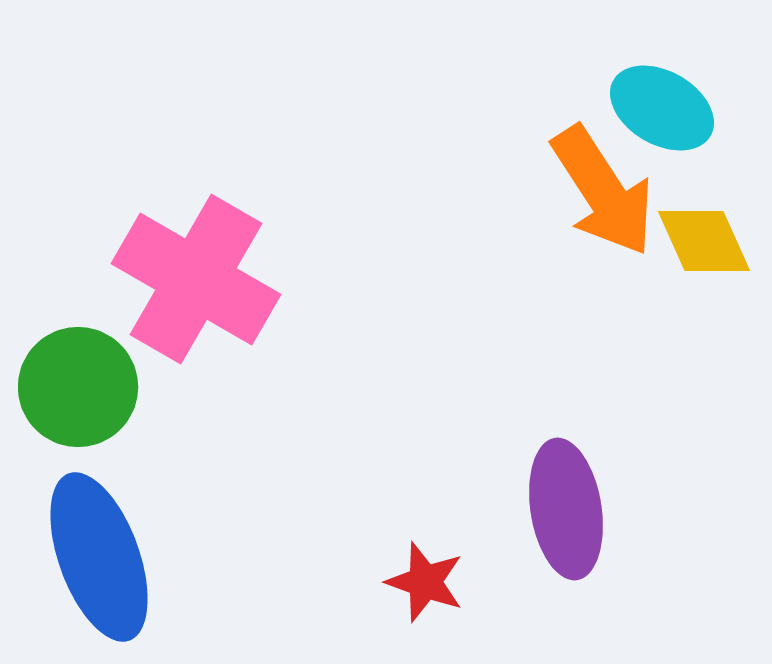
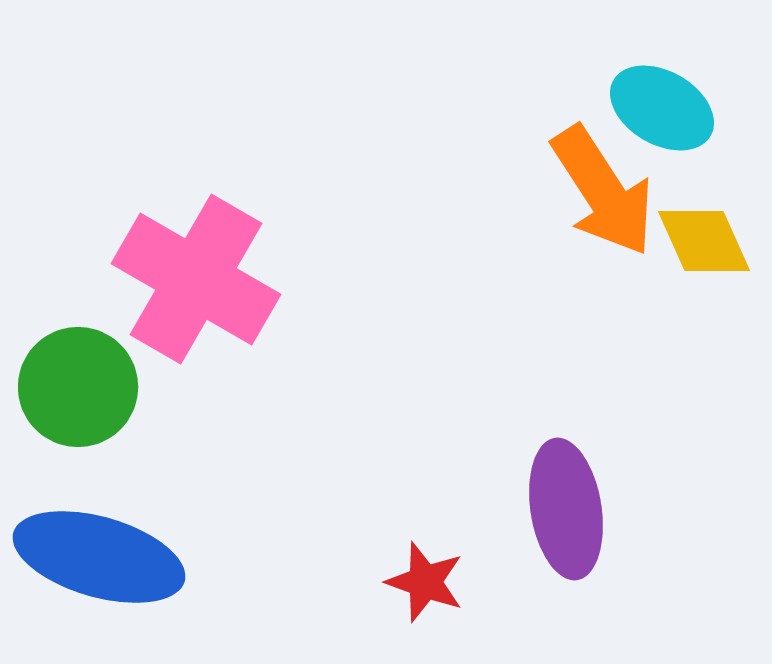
blue ellipse: rotated 54 degrees counterclockwise
